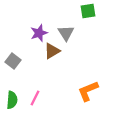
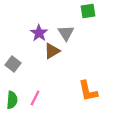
purple star: rotated 18 degrees counterclockwise
gray square: moved 3 px down
orange L-shape: rotated 80 degrees counterclockwise
